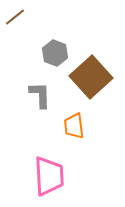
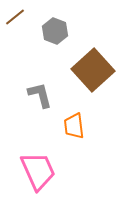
gray hexagon: moved 22 px up
brown square: moved 2 px right, 7 px up
gray L-shape: rotated 12 degrees counterclockwise
pink trapezoid: moved 11 px left, 5 px up; rotated 21 degrees counterclockwise
